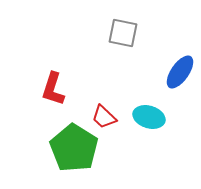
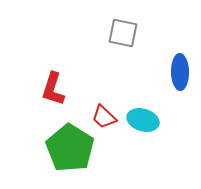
blue ellipse: rotated 36 degrees counterclockwise
cyan ellipse: moved 6 px left, 3 px down
green pentagon: moved 4 px left
